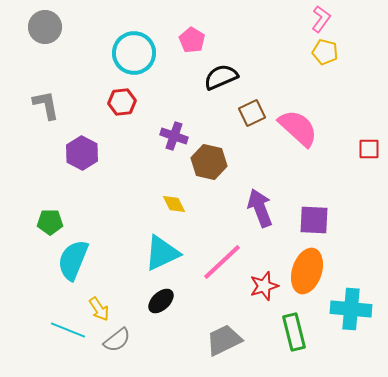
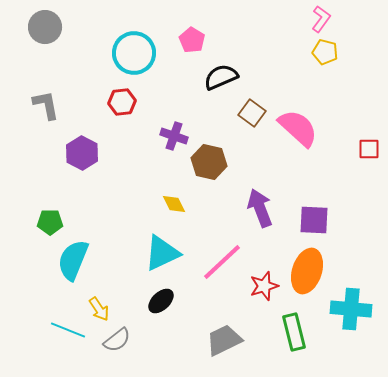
brown square: rotated 28 degrees counterclockwise
